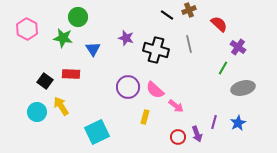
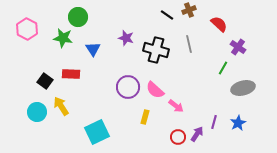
purple arrow: rotated 126 degrees counterclockwise
